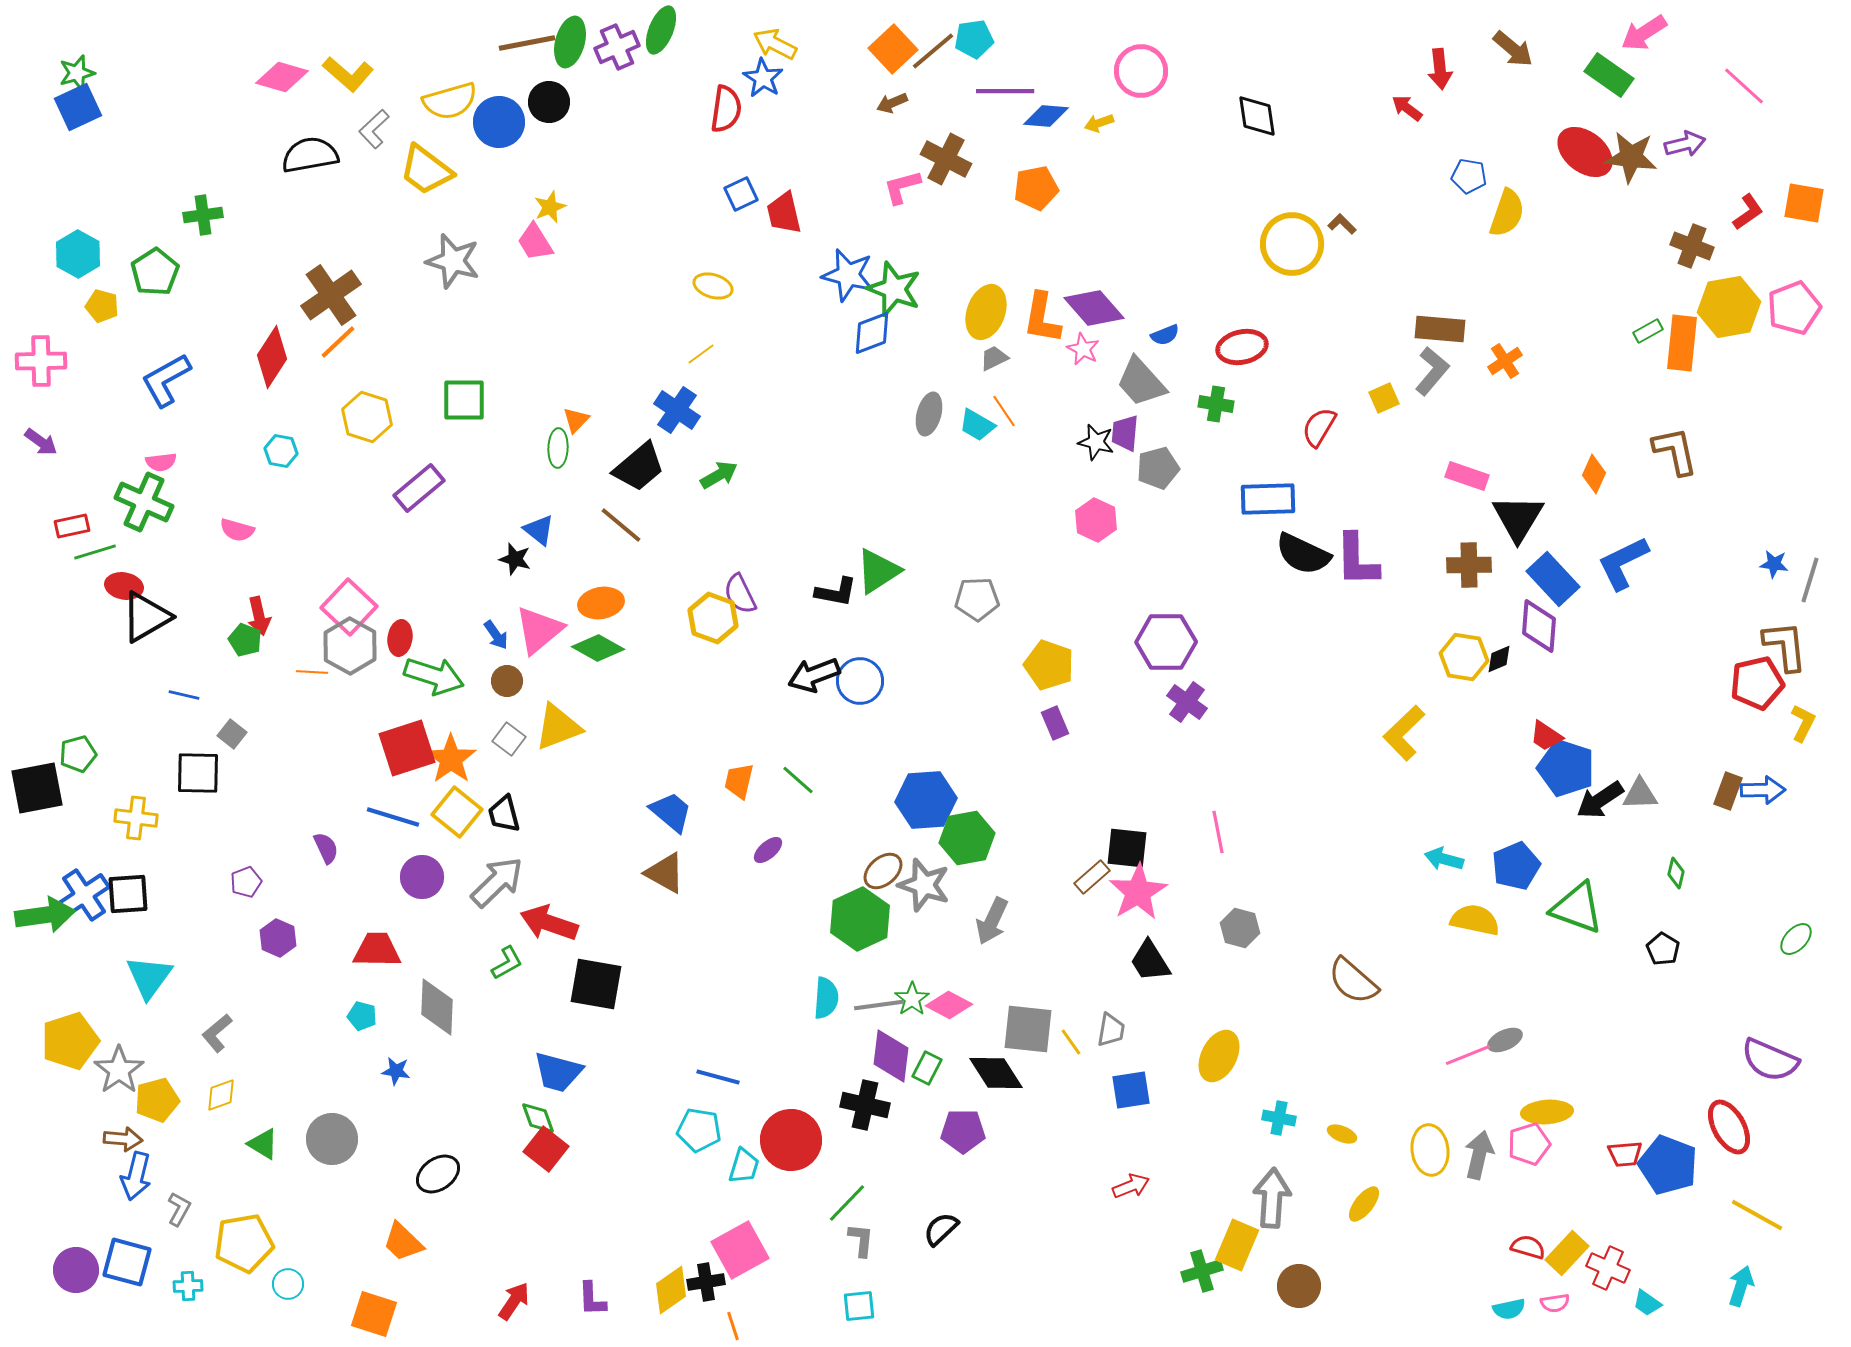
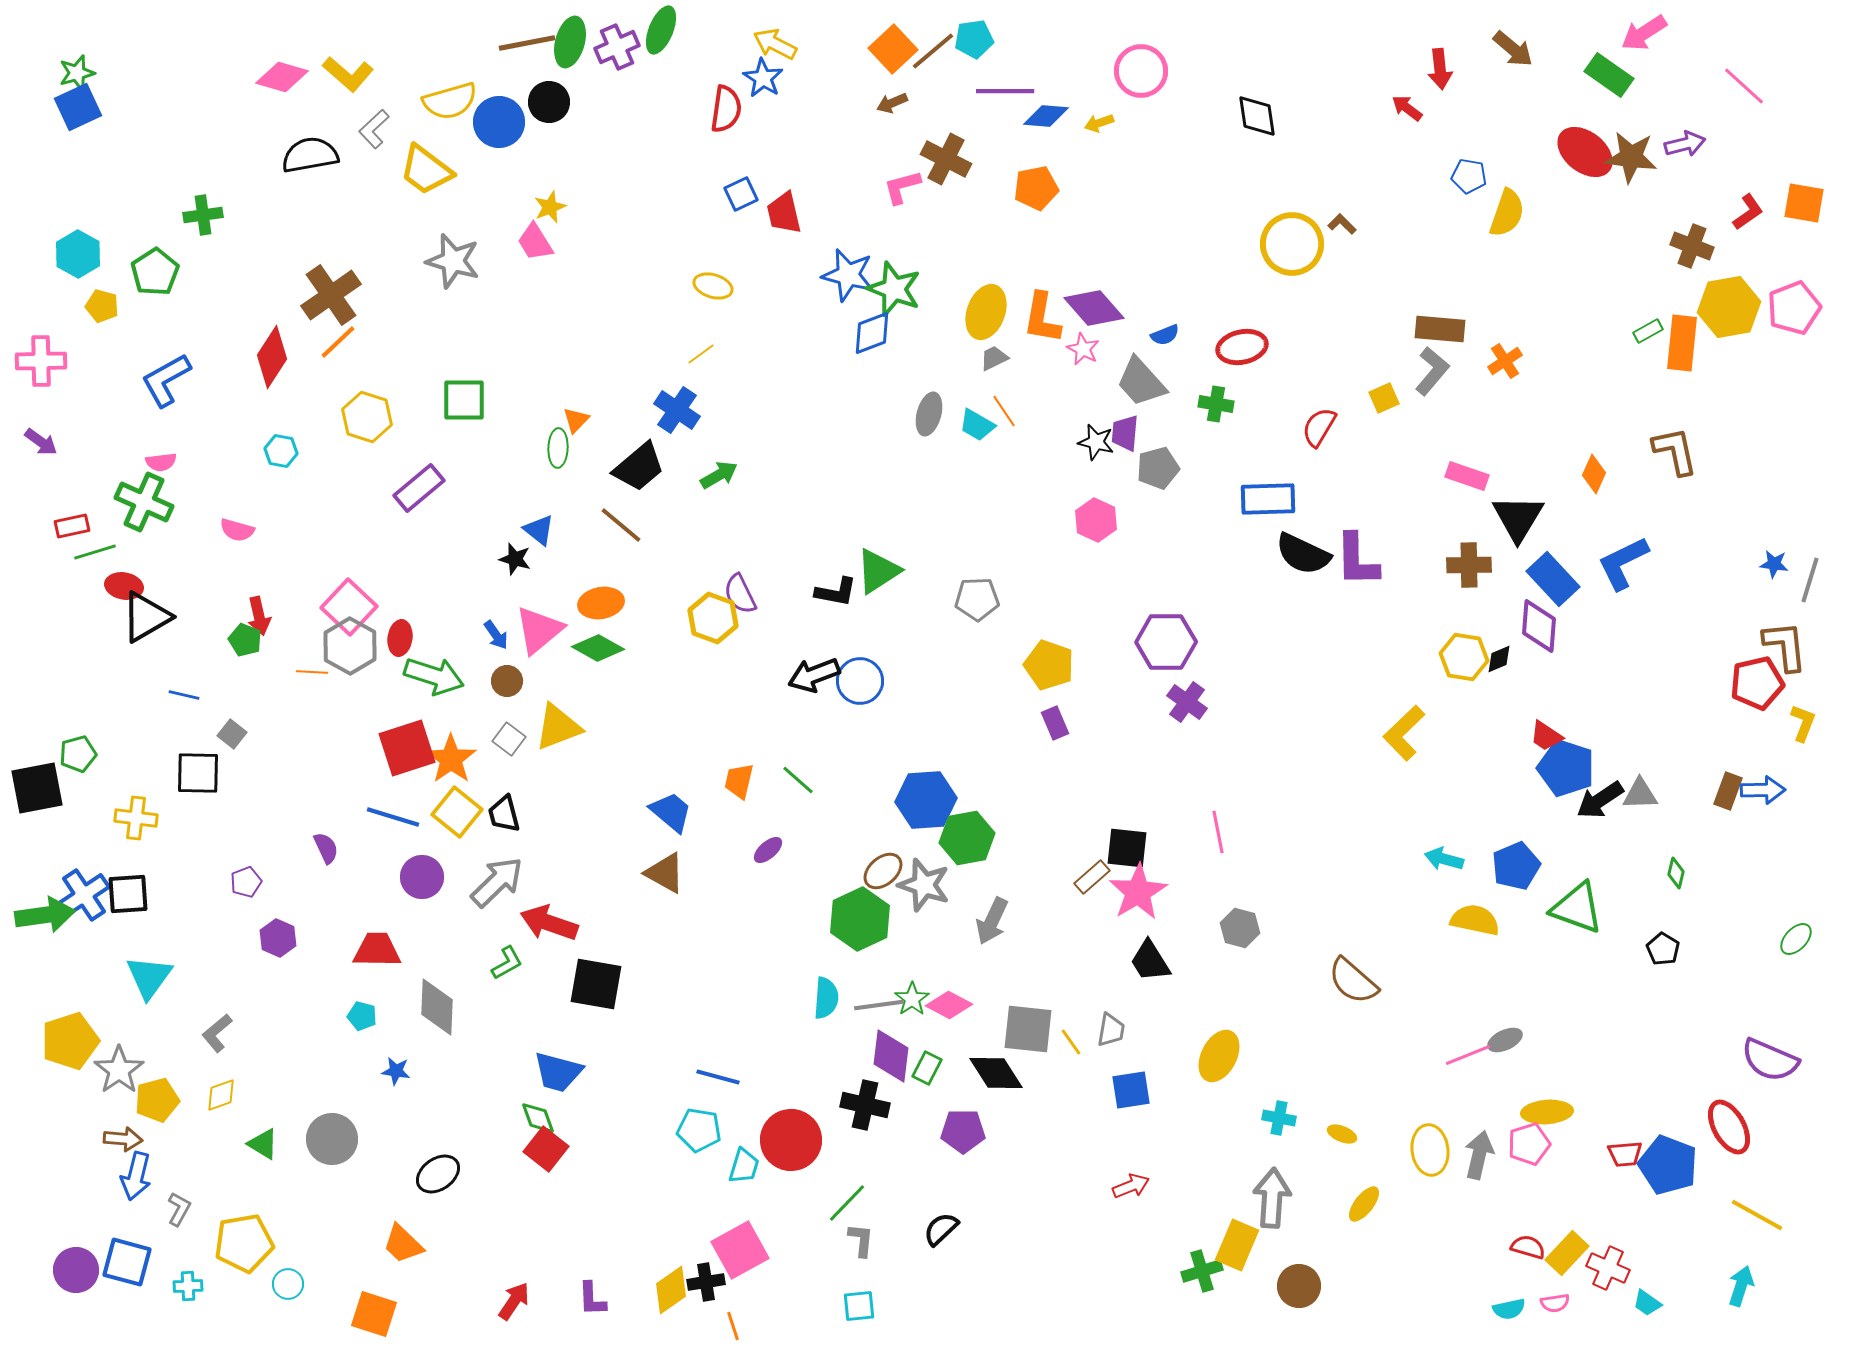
yellow L-shape at (1803, 723): rotated 6 degrees counterclockwise
orange trapezoid at (403, 1242): moved 2 px down
